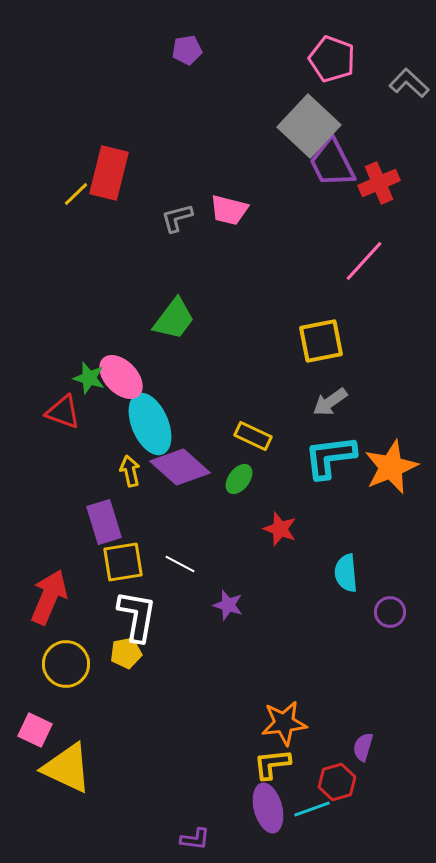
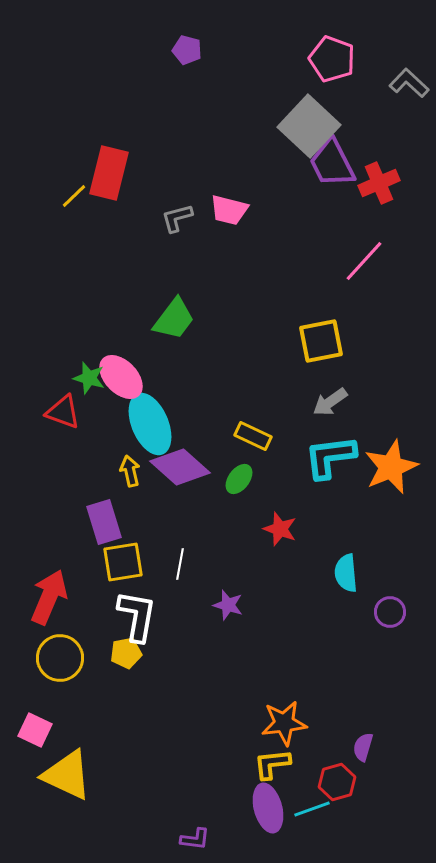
purple pentagon at (187, 50): rotated 24 degrees clockwise
yellow line at (76, 194): moved 2 px left, 2 px down
white line at (180, 564): rotated 72 degrees clockwise
yellow circle at (66, 664): moved 6 px left, 6 px up
yellow triangle at (67, 768): moved 7 px down
